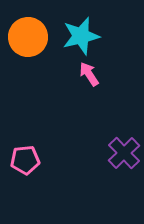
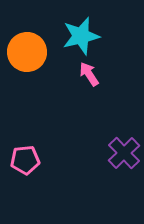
orange circle: moved 1 px left, 15 px down
